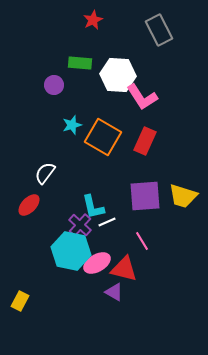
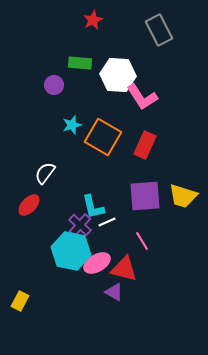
red rectangle: moved 4 px down
